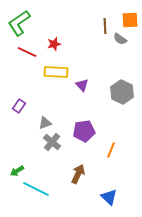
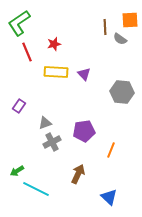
brown line: moved 1 px down
red line: rotated 42 degrees clockwise
purple triangle: moved 2 px right, 11 px up
gray hexagon: rotated 20 degrees counterclockwise
gray cross: rotated 24 degrees clockwise
